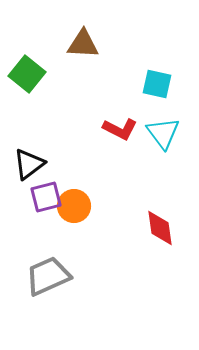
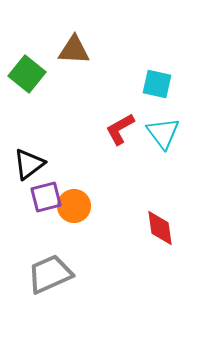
brown triangle: moved 9 px left, 6 px down
red L-shape: rotated 124 degrees clockwise
gray trapezoid: moved 2 px right, 2 px up
